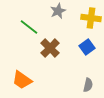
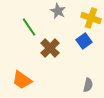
gray star: rotated 21 degrees counterclockwise
yellow cross: rotated 12 degrees clockwise
green line: rotated 18 degrees clockwise
blue square: moved 3 px left, 6 px up
